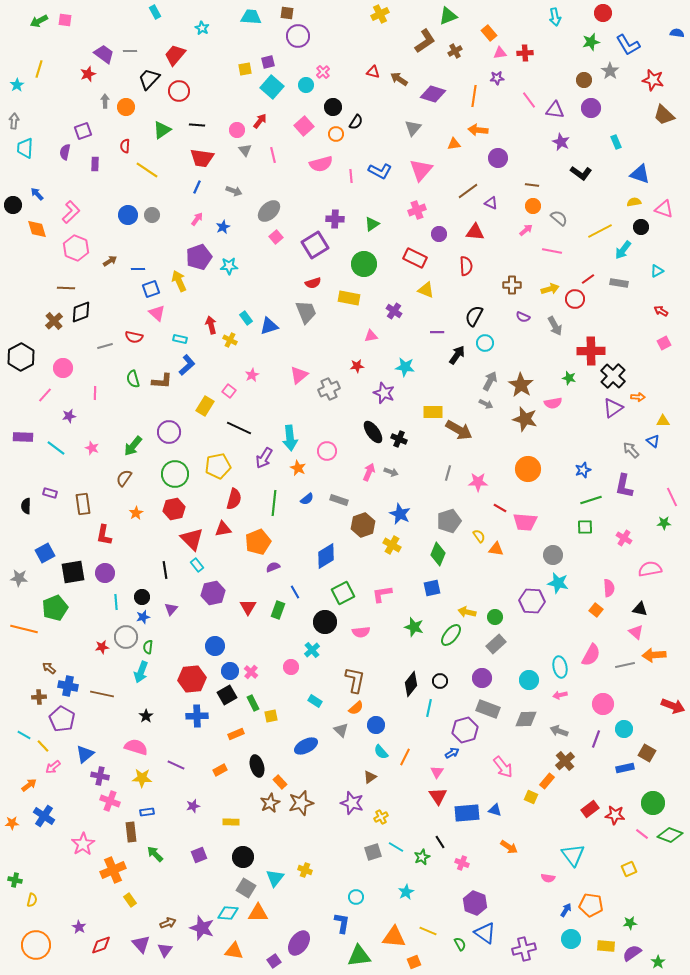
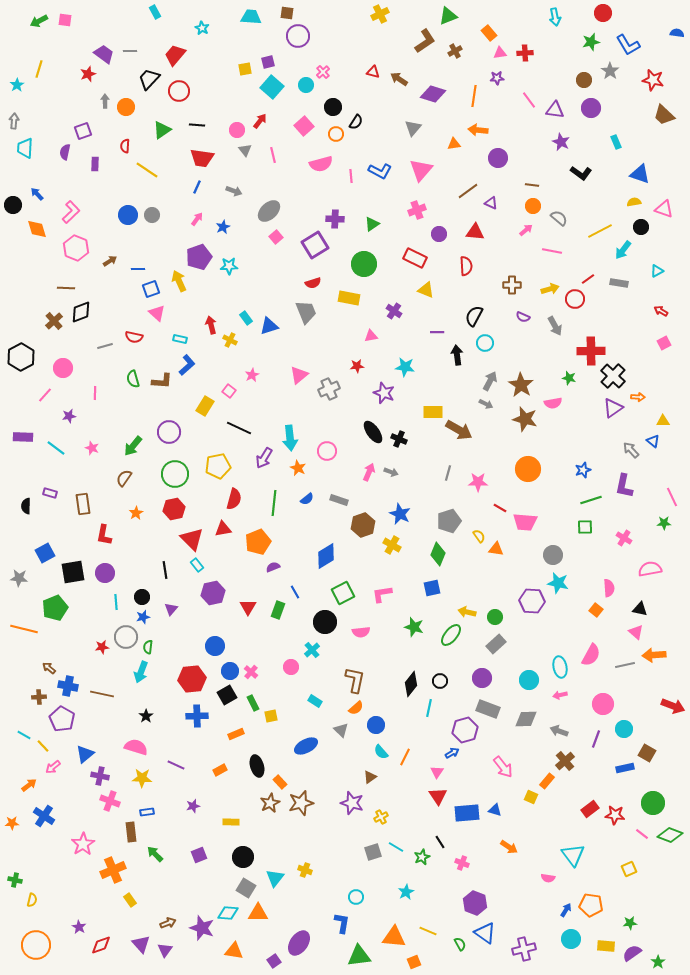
black arrow at (457, 355): rotated 42 degrees counterclockwise
